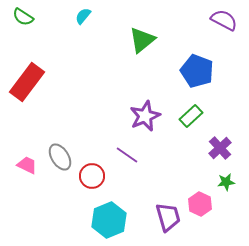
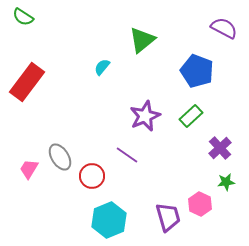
cyan semicircle: moved 19 px right, 51 px down
purple semicircle: moved 8 px down
pink trapezoid: moved 2 px right, 4 px down; rotated 85 degrees counterclockwise
